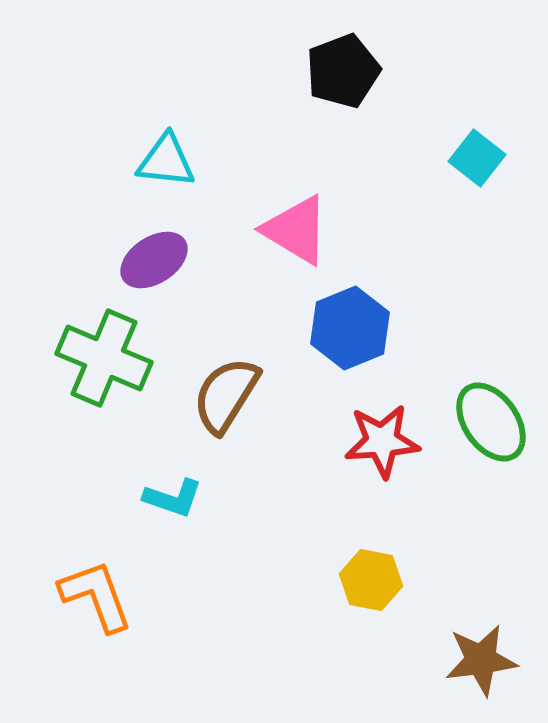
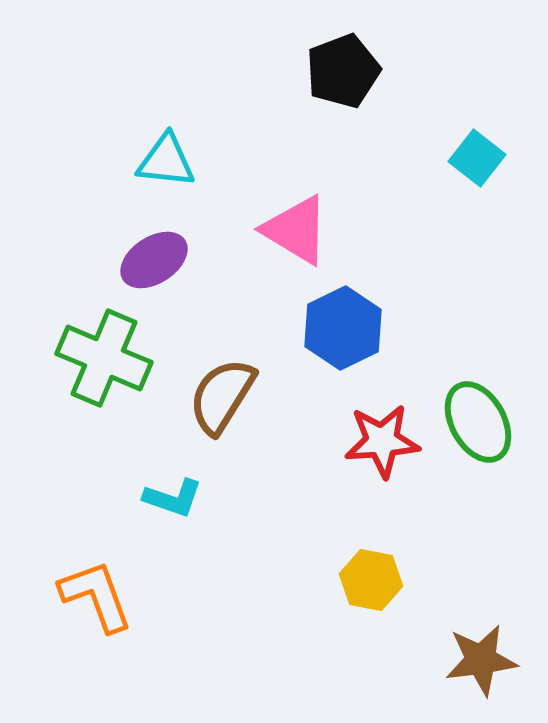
blue hexagon: moved 7 px left; rotated 4 degrees counterclockwise
brown semicircle: moved 4 px left, 1 px down
green ellipse: moved 13 px left; rotated 6 degrees clockwise
